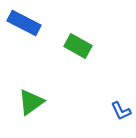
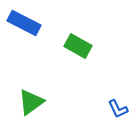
blue L-shape: moved 3 px left, 2 px up
